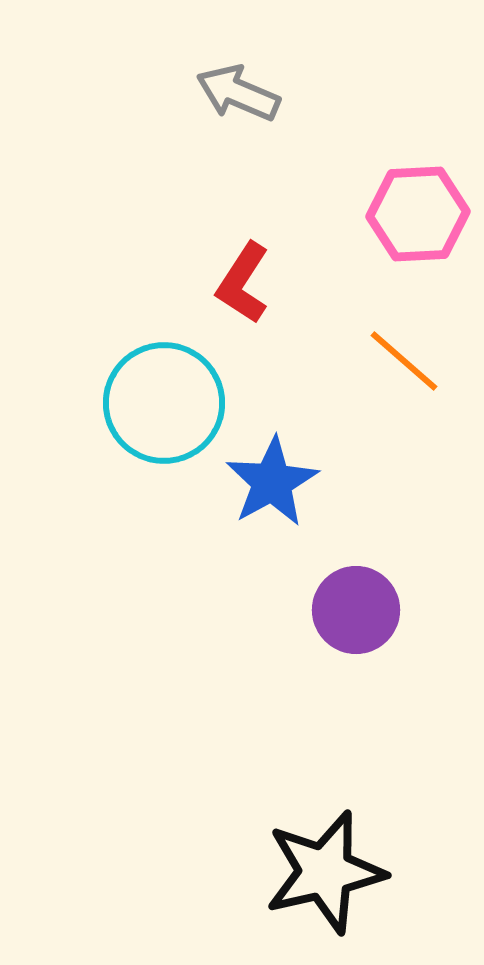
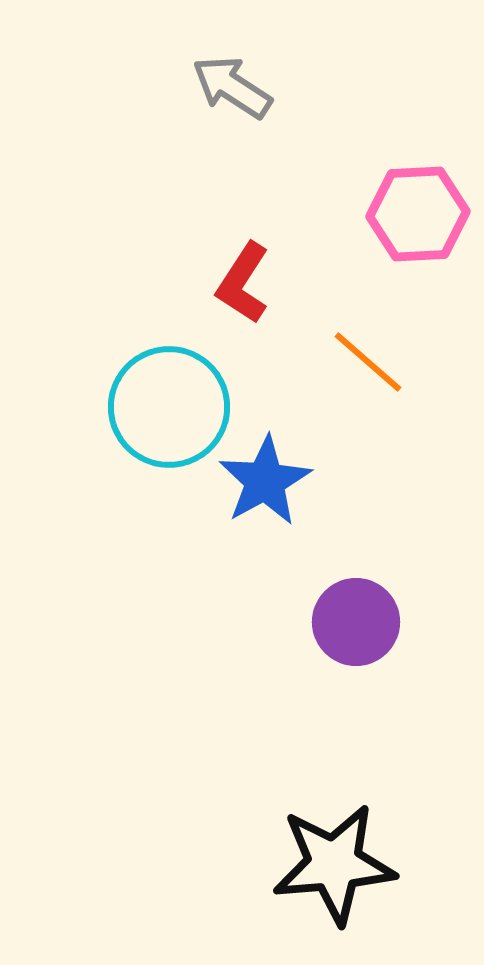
gray arrow: moved 6 px left, 6 px up; rotated 10 degrees clockwise
orange line: moved 36 px left, 1 px down
cyan circle: moved 5 px right, 4 px down
blue star: moved 7 px left, 1 px up
purple circle: moved 12 px down
black star: moved 9 px right, 8 px up; rotated 8 degrees clockwise
